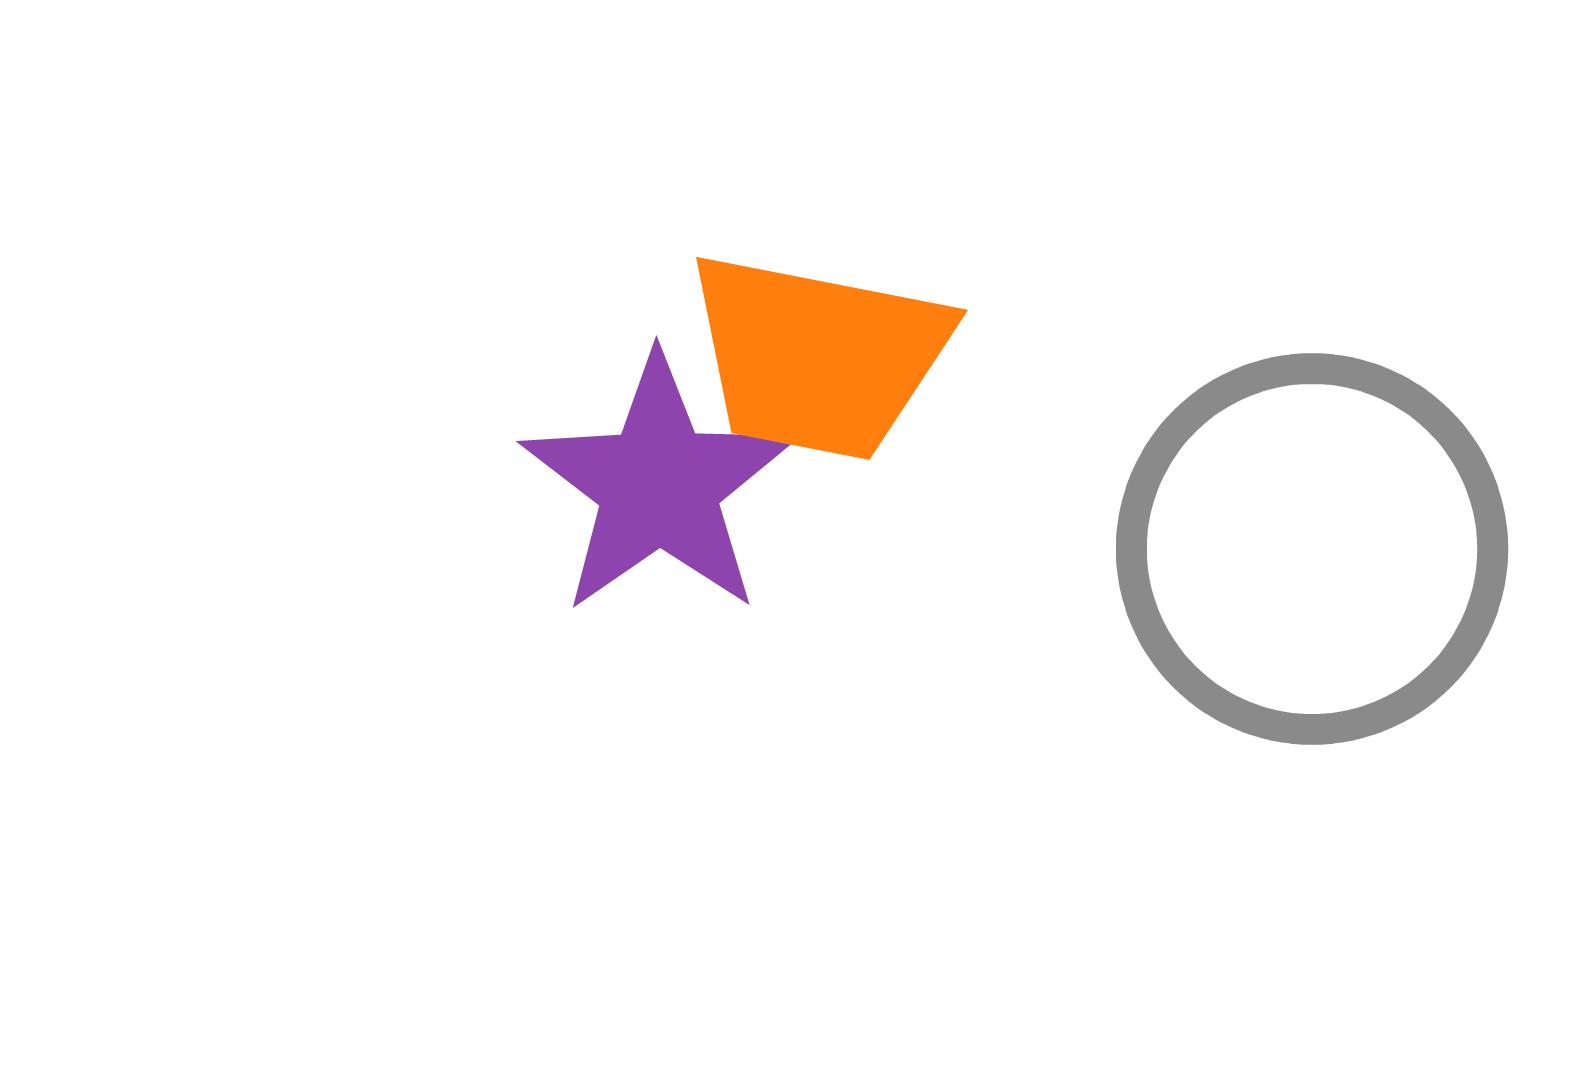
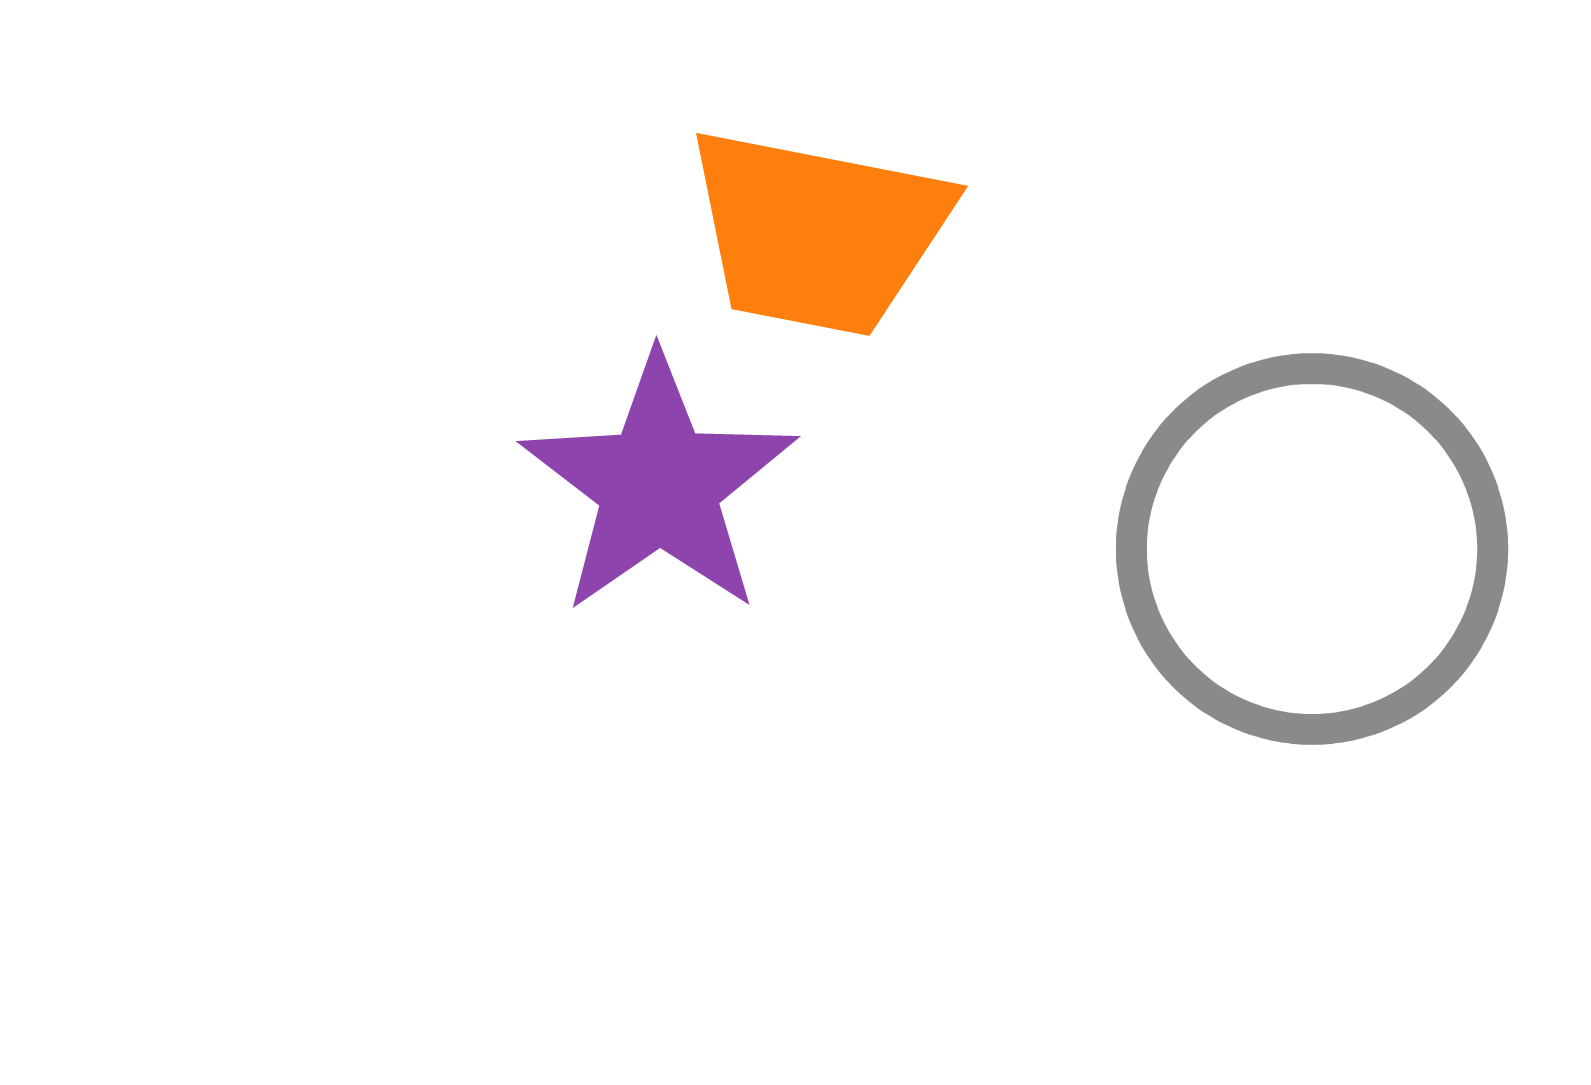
orange trapezoid: moved 124 px up
